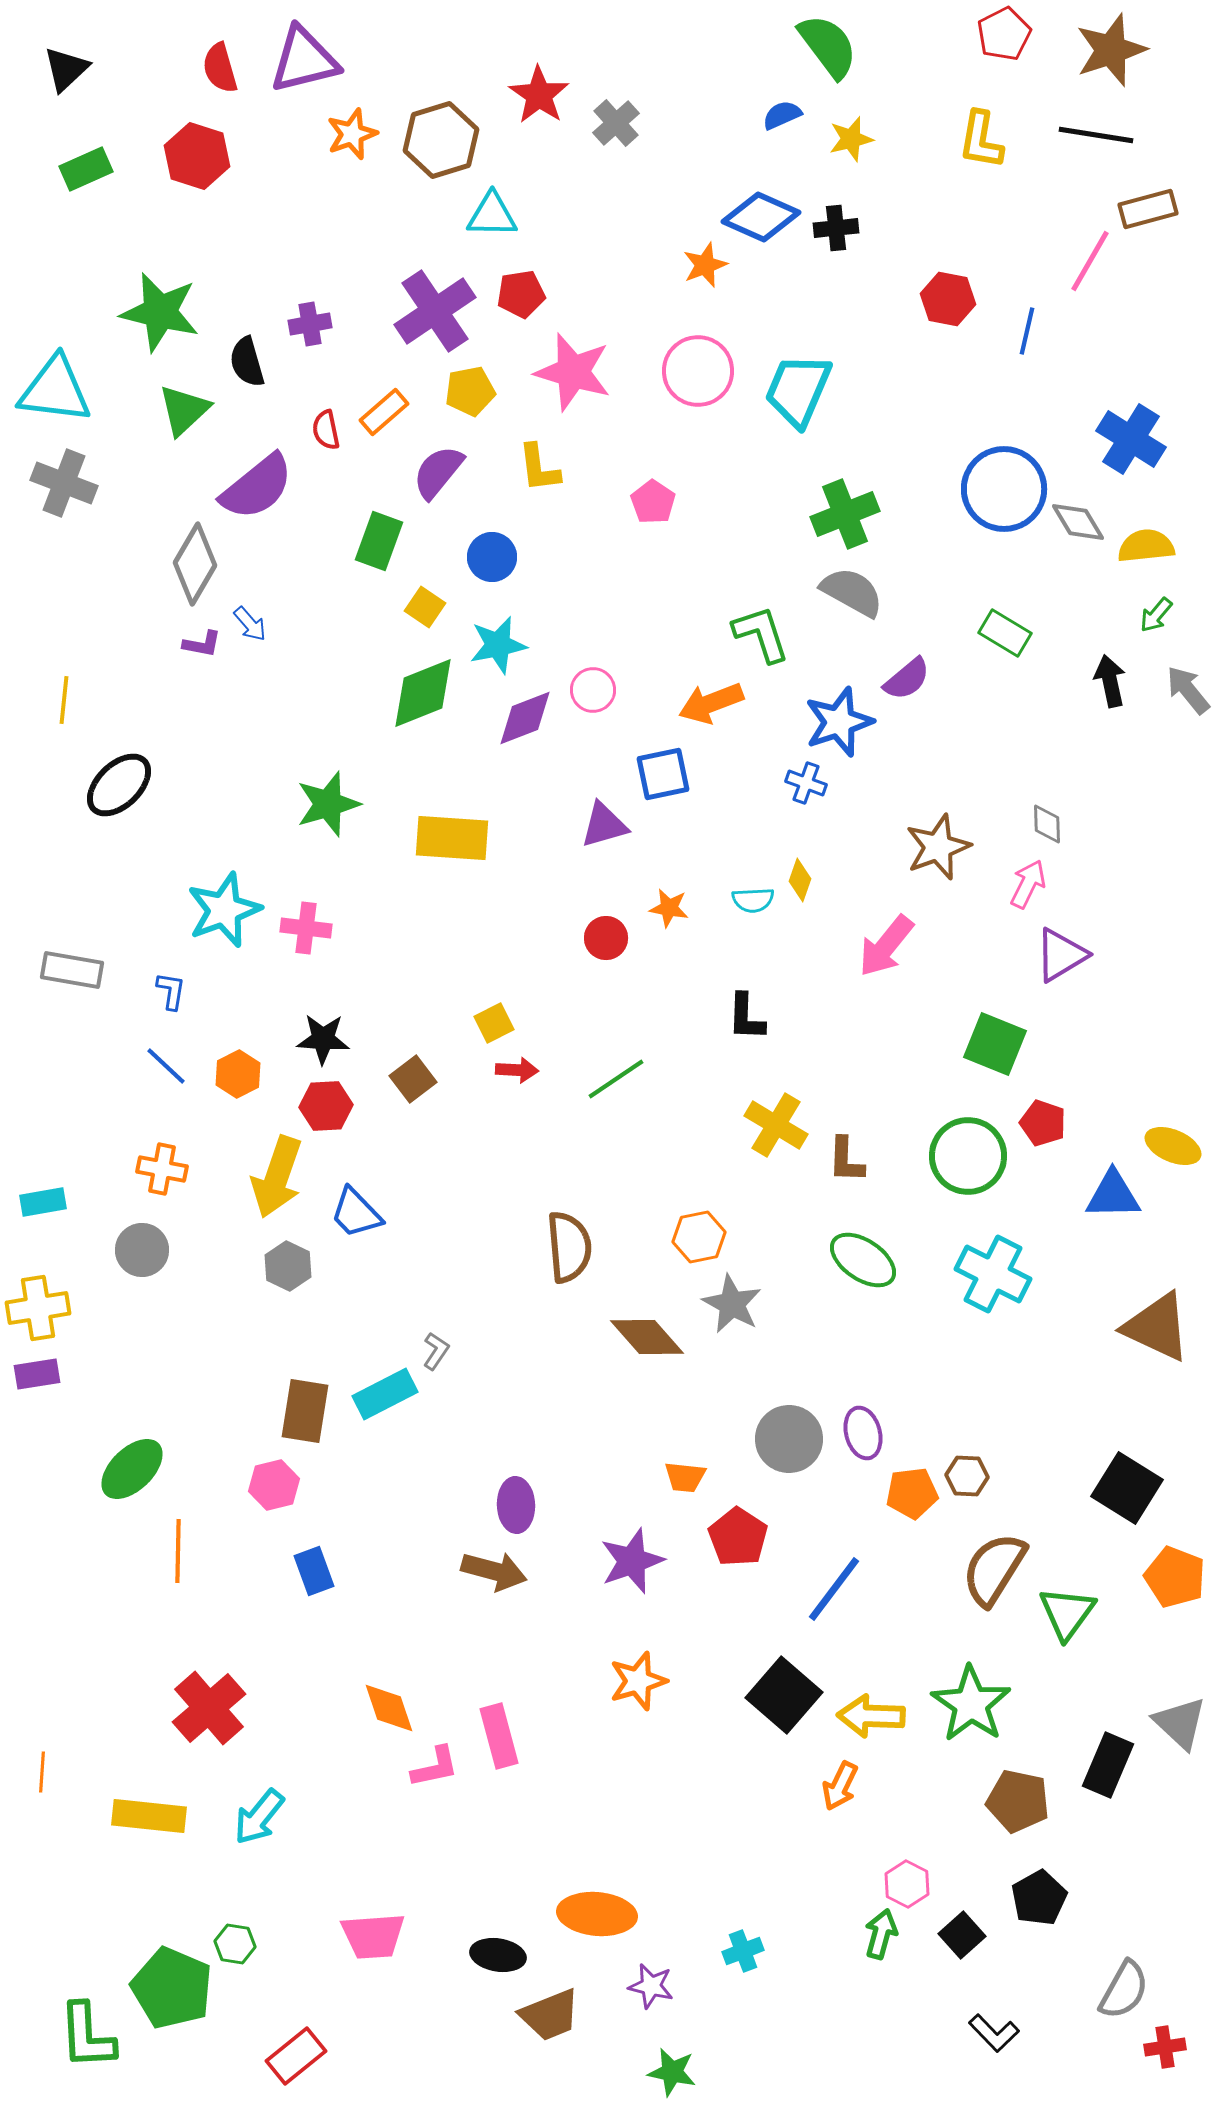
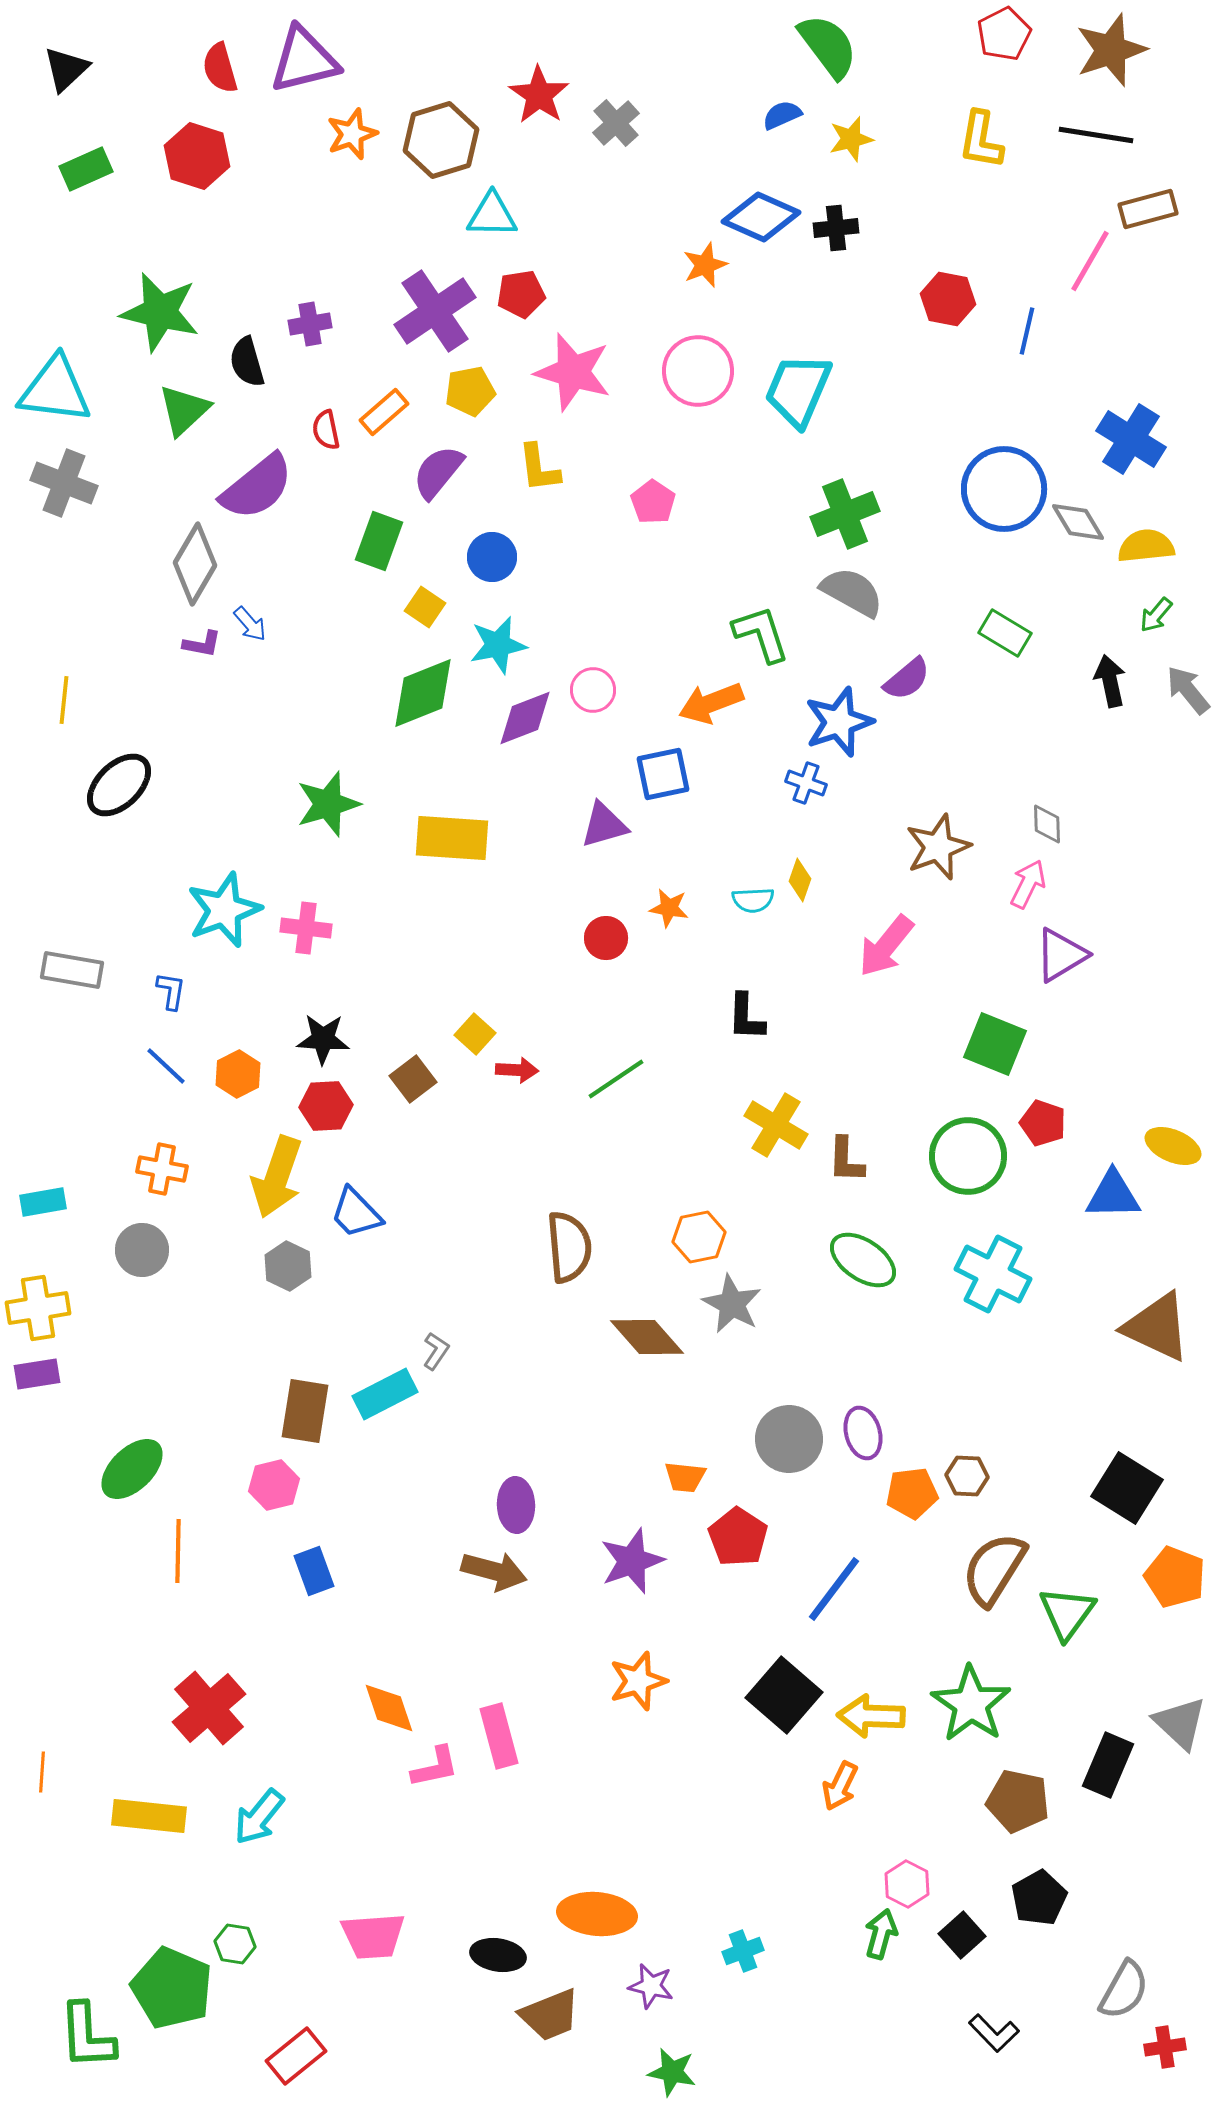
yellow square at (494, 1023): moved 19 px left, 11 px down; rotated 21 degrees counterclockwise
